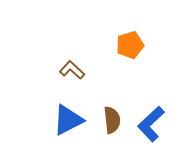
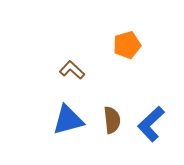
orange pentagon: moved 3 px left
blue triangle: rotated 12 degrees clockwise
